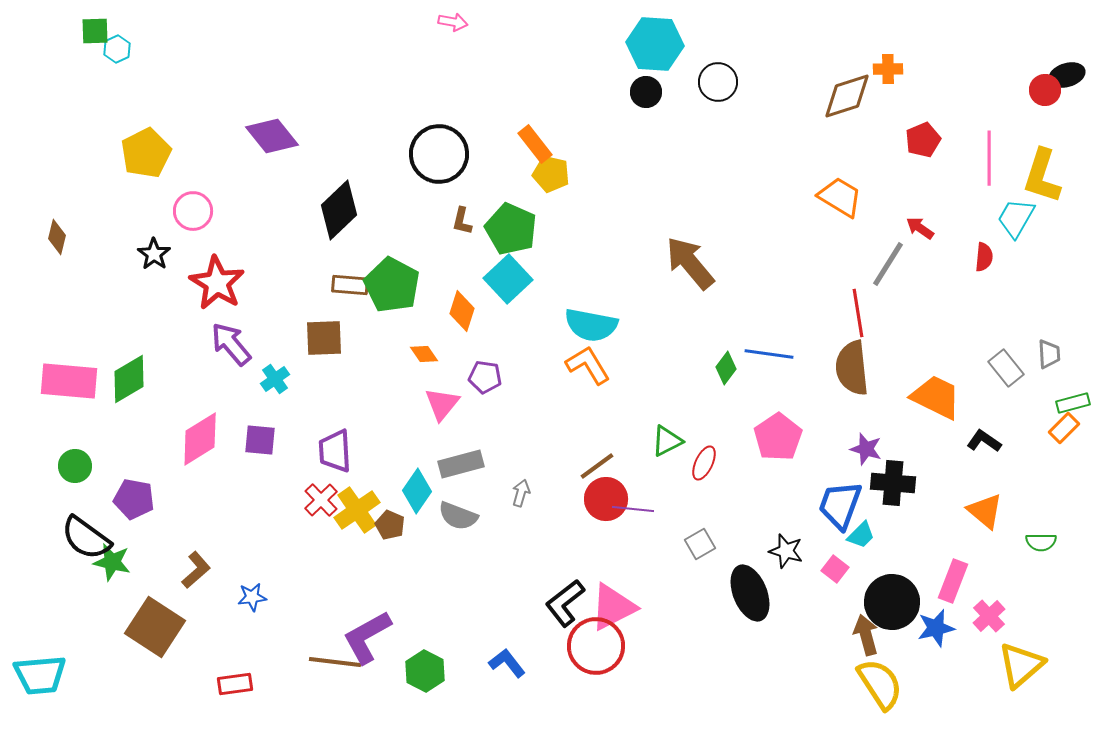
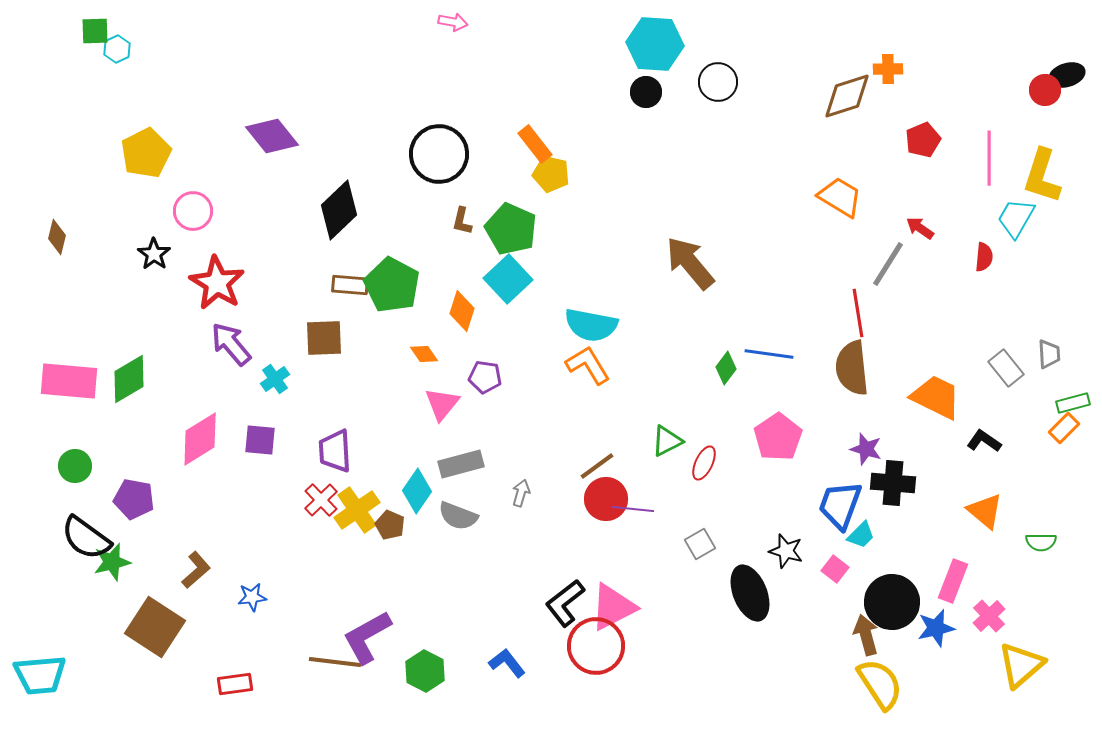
green star at (112, 562): rotated 27 degrees counterclockwise
